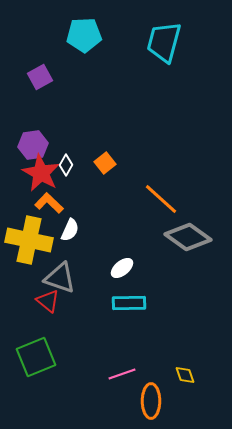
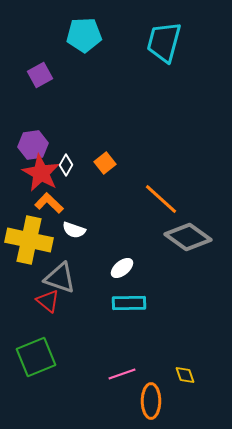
purple square: moved 2 px up
white semicircle: moved 4 px right; rotated 85 degrees clockwise
